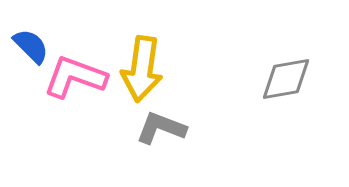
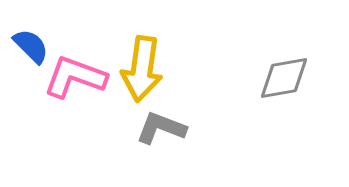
gray diamond: moved 2 px left, 1 px up
